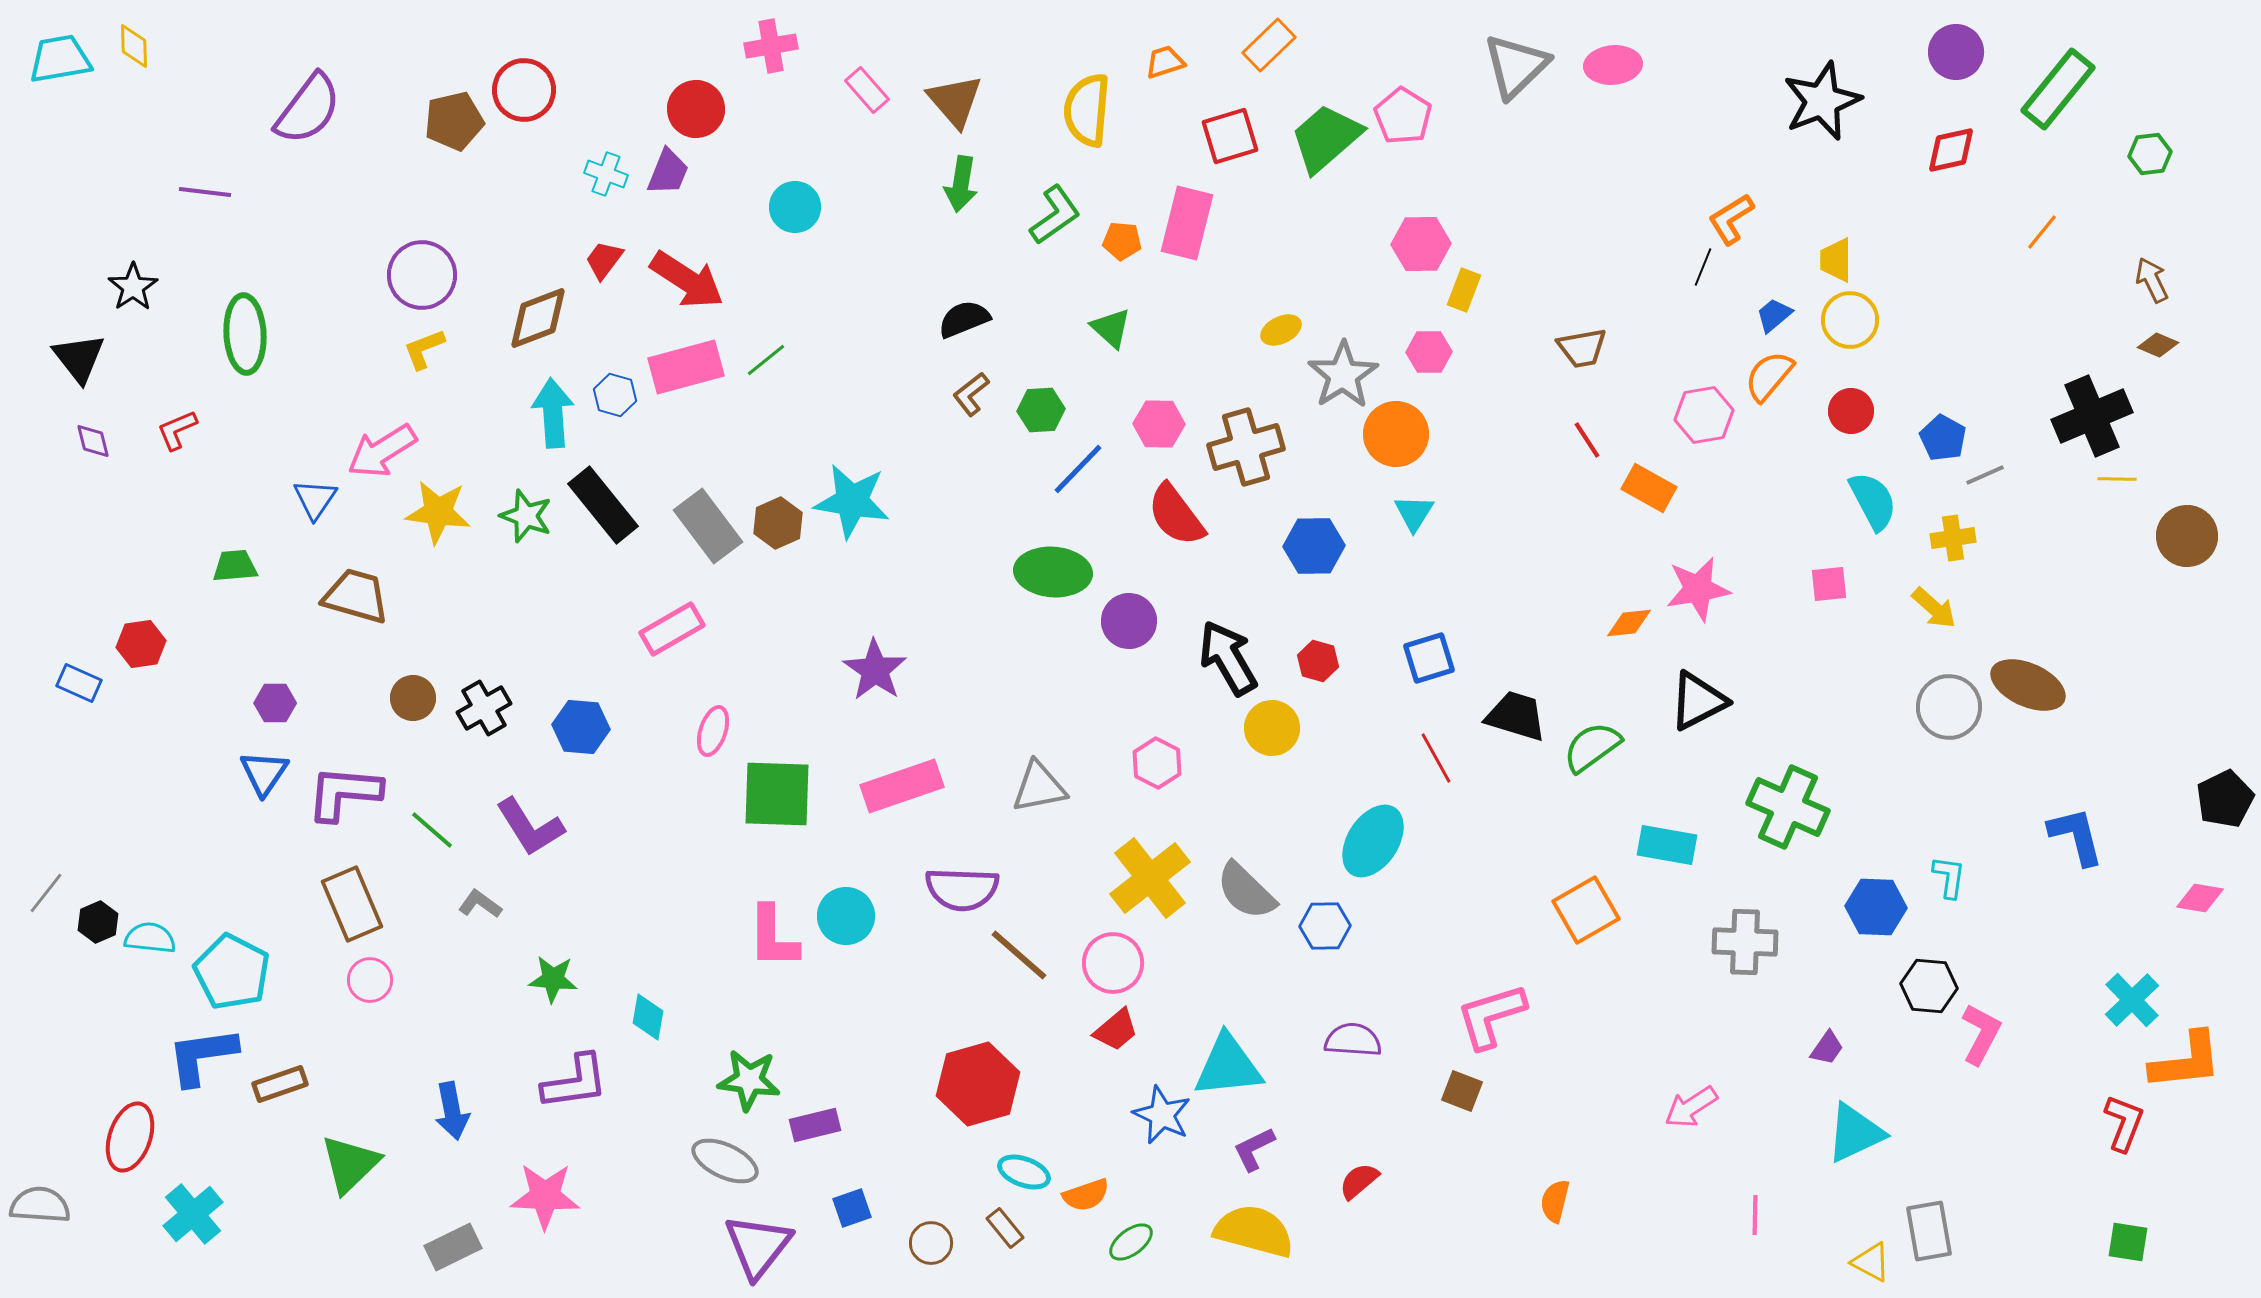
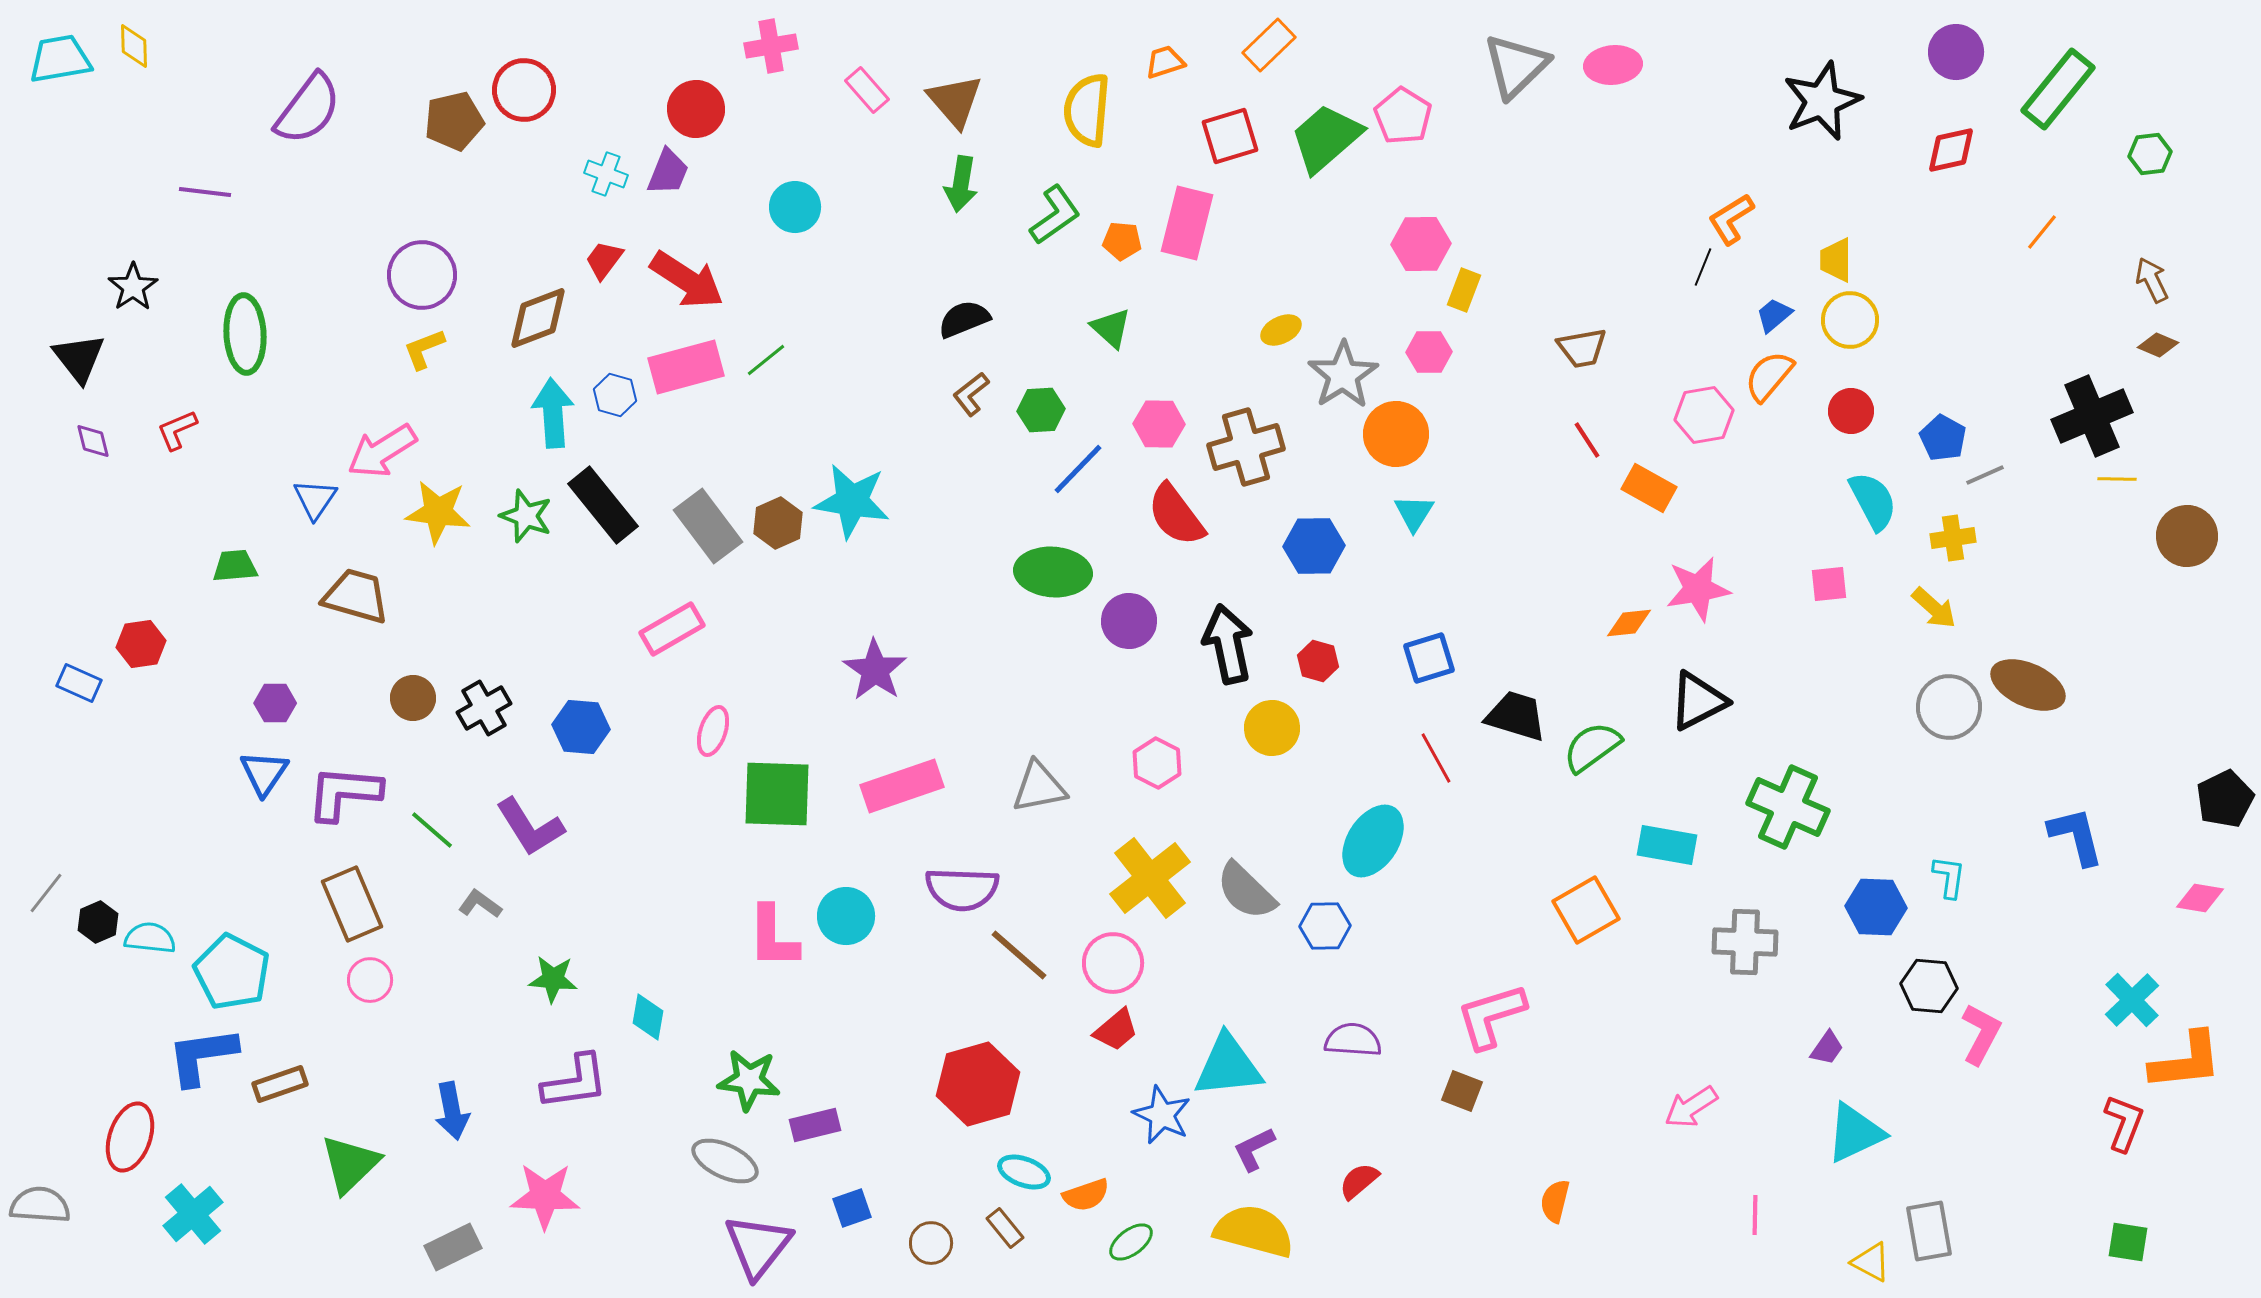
black arrow at (1228, 658): moved 14 px up; rotated 18 degrees clockwise
